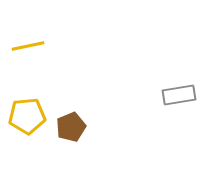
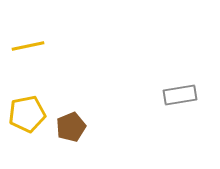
gray rectangle: moved 1 px right
yellow pentagon: moved 2 px up; rotated 6 degrees counterclockwise
